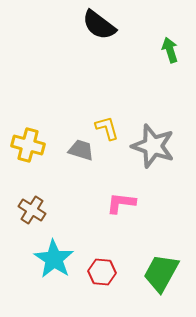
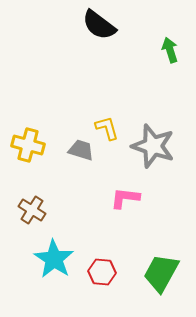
pink L-shape: moved 4 px right, 5 px up
